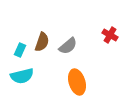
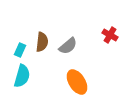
brown semicircle: rotated 12 degrees counterclockwise
cyan semicircle: rotated 60 degrees counterclockwise
orange ellipse: rotated 15 degrees counterclockwise
